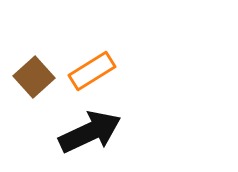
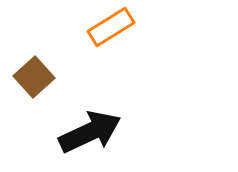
orange rectangle: moved 19 px right, 44 px up
